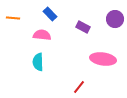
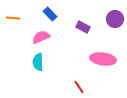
pink semicircle: moved 1 px left, 2 px down; rotated 30 degrees counterclockwise
red line: rotated 72 degrees counterclockwise
